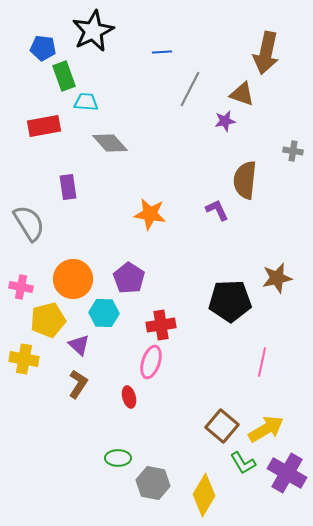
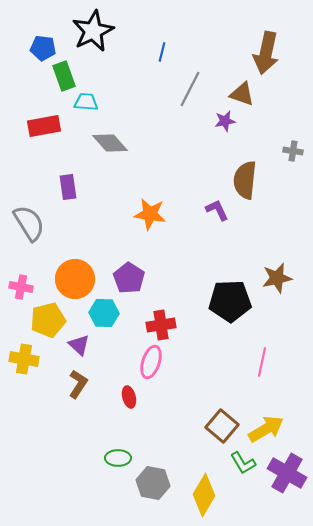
blue line: rotated 72 degrees counterclockwise
orange circle: moved 2 px right
